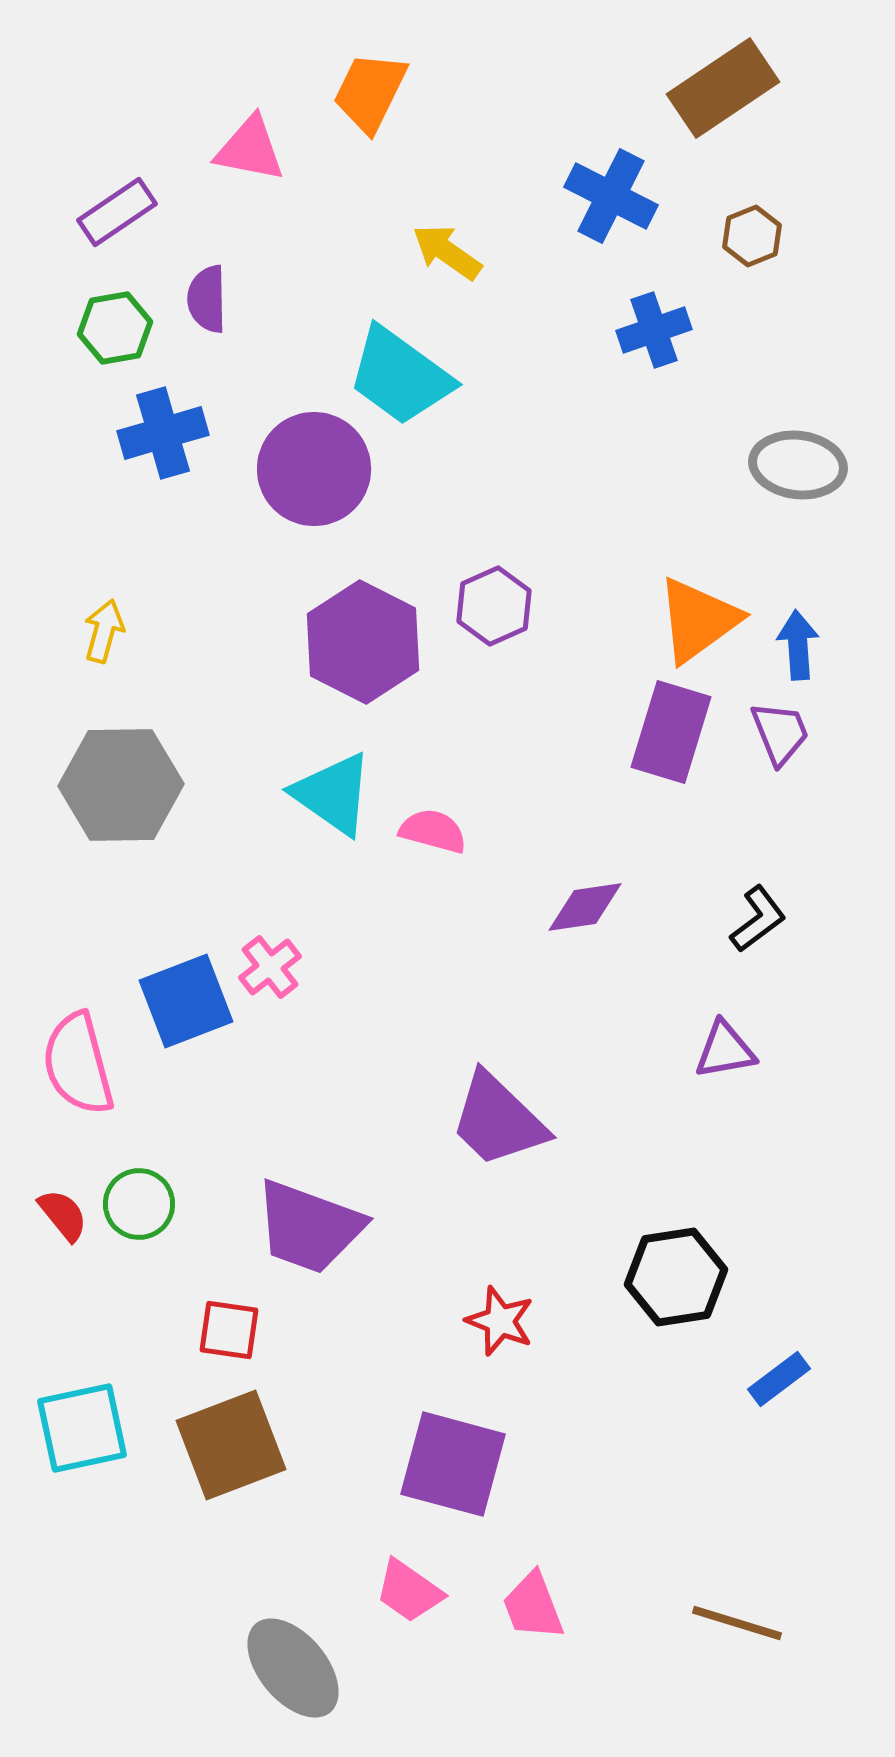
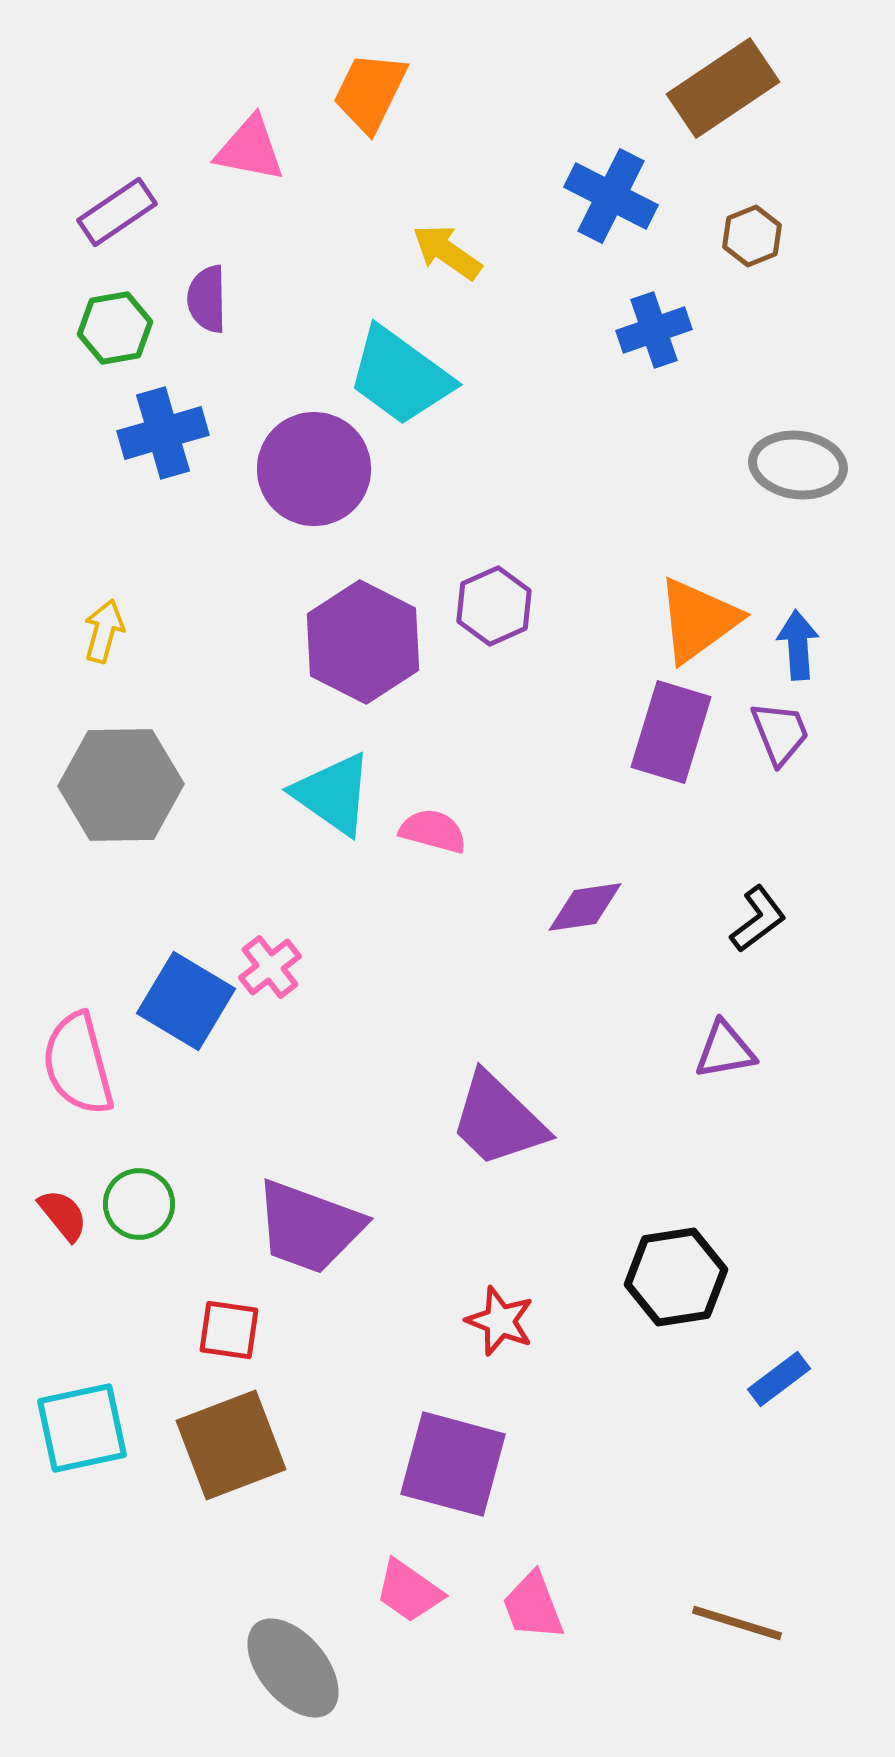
blue square at (186, 1001): rotated 38 degrees counterclockwise
